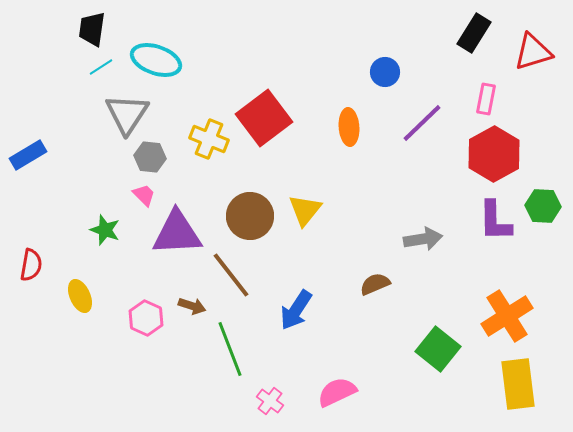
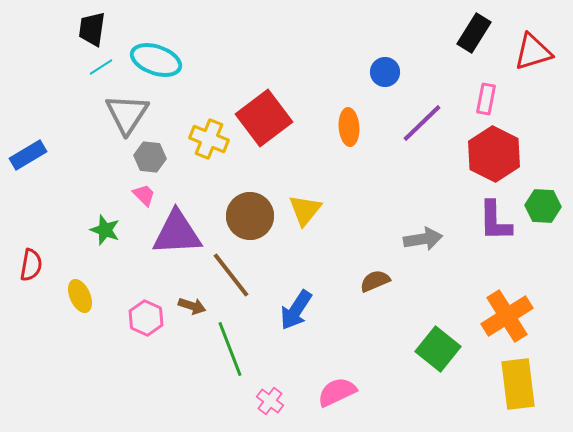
red hexagon: rotated 4 degrees counterclockwise
brown semicircle: moved 3 px up
